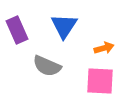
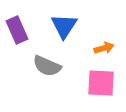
pink square: moved 1 px right, 2 px down
